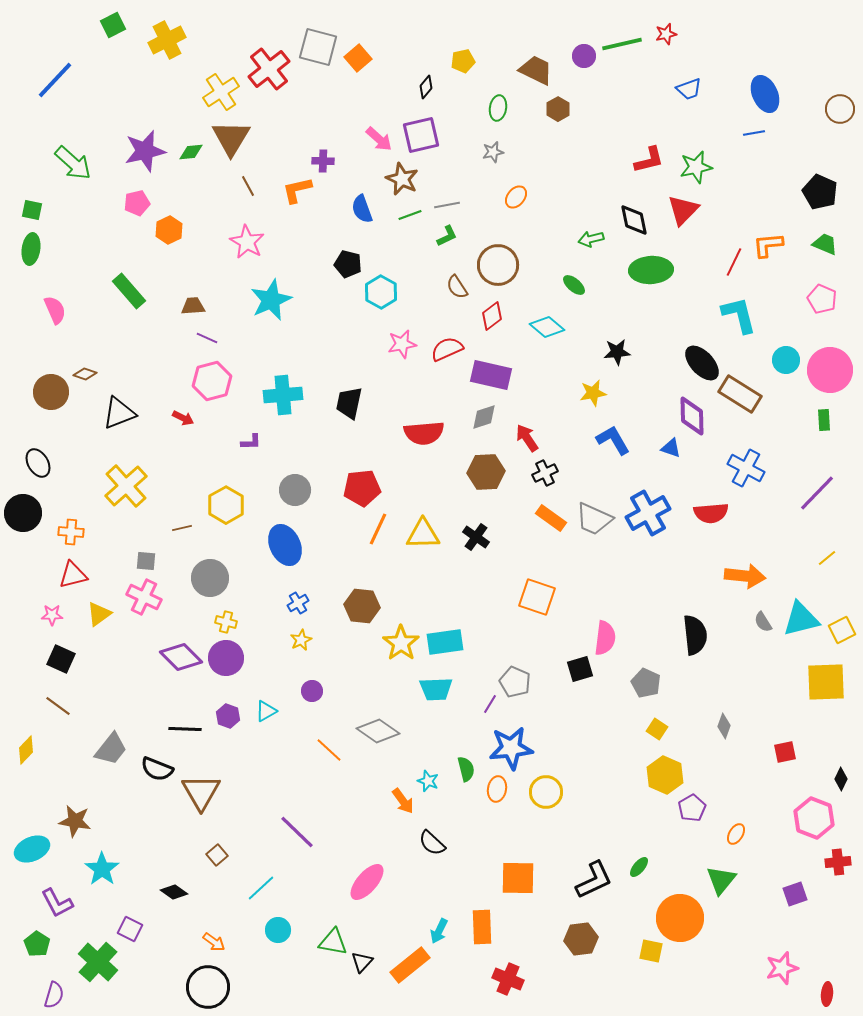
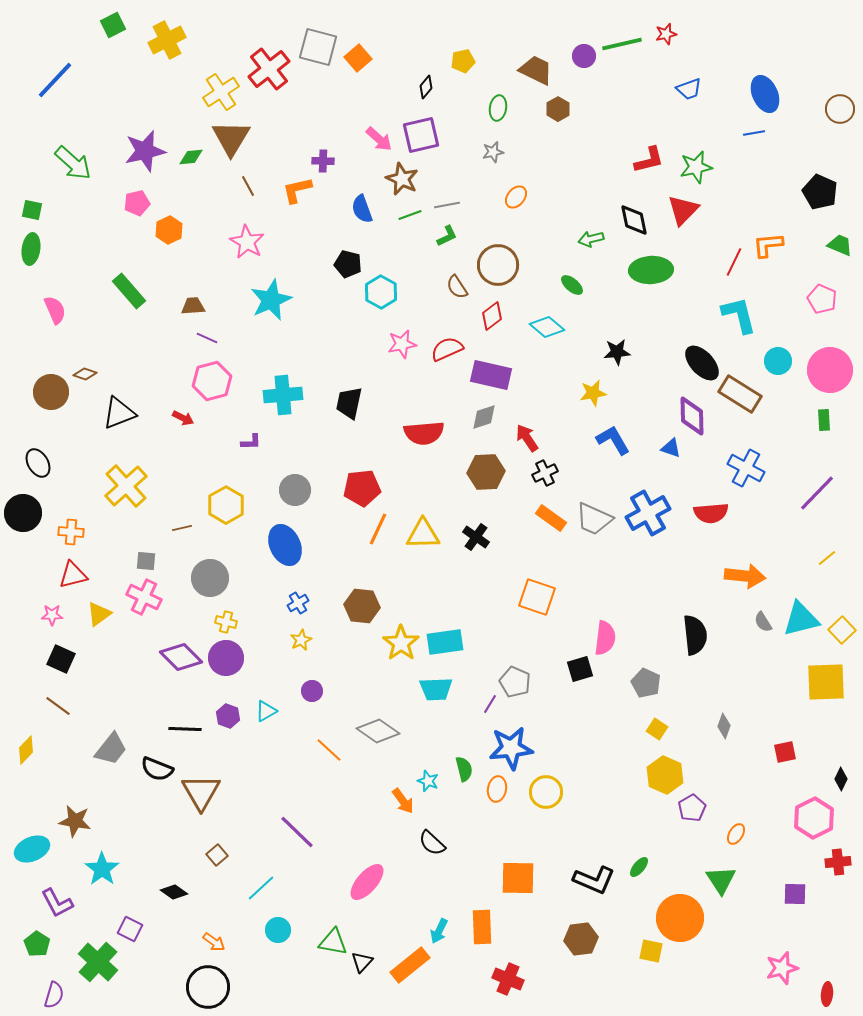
green diamond at (191, 152): moved 5 px down
green trapezoid at (825, 244): moved 15 px right, 1 px down
green ellipse at (574, 285): moved 2 px left
cyan circle at (786, 360): moved 8 px left, 1 px down
yellow square at (842, 630): rotated 16 degrees counterclockwise
green semicircle at (466, 769): moved 2 px left
pink hexagon at (814, 818): rotated 12 degrees clockwise
black L-shape at (594, 880): rotated 48 degrees clockwise
green triangle at (721, 880): rotated 12 degrees counterclockwise
purple square at (795, 894): rotated 20 degrees clockwise
